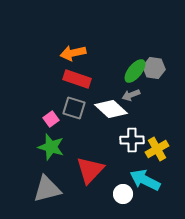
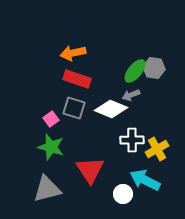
white diamond: rotated 20 degrees counterclockwise
red triangle: rotated 16 degrees counterclockwise
